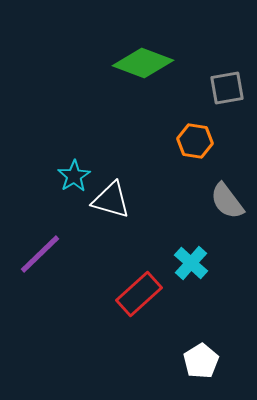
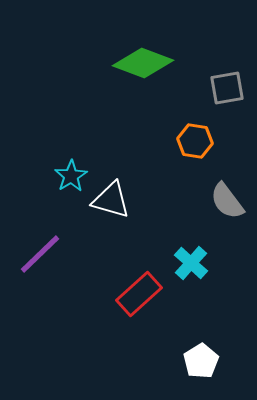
cyan star: moved 3 px left
